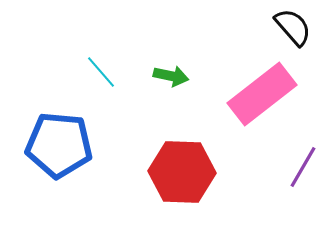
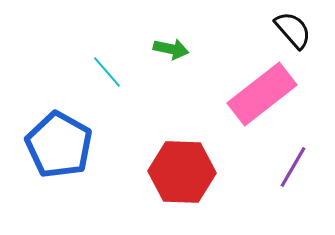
black semicircle: moved 3 px down
cyan line: moved 6 px right
green arrow: moved 27 px up
blue pentagon: rotated 24 degrees clockwise
purple line: moved 10 px left
